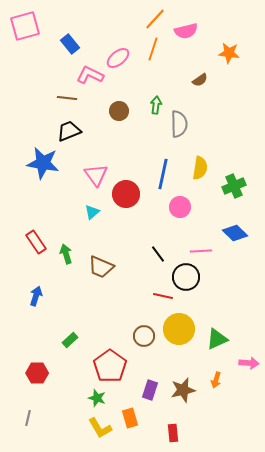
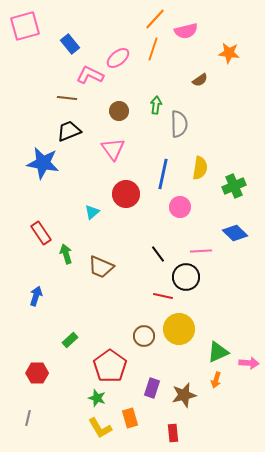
pink triangle at (96, 175): moved 17 px right, 26 px up
red rectangle at (36, 242): moved 5 px right, 9 px up
green triangle at (217, 339): moved 1 px right, 13 px down
purple rectangle at (150, 390): moved 2 px right, 2 px up
brown star at (183, 390): moved 1 px right, 5 px down
